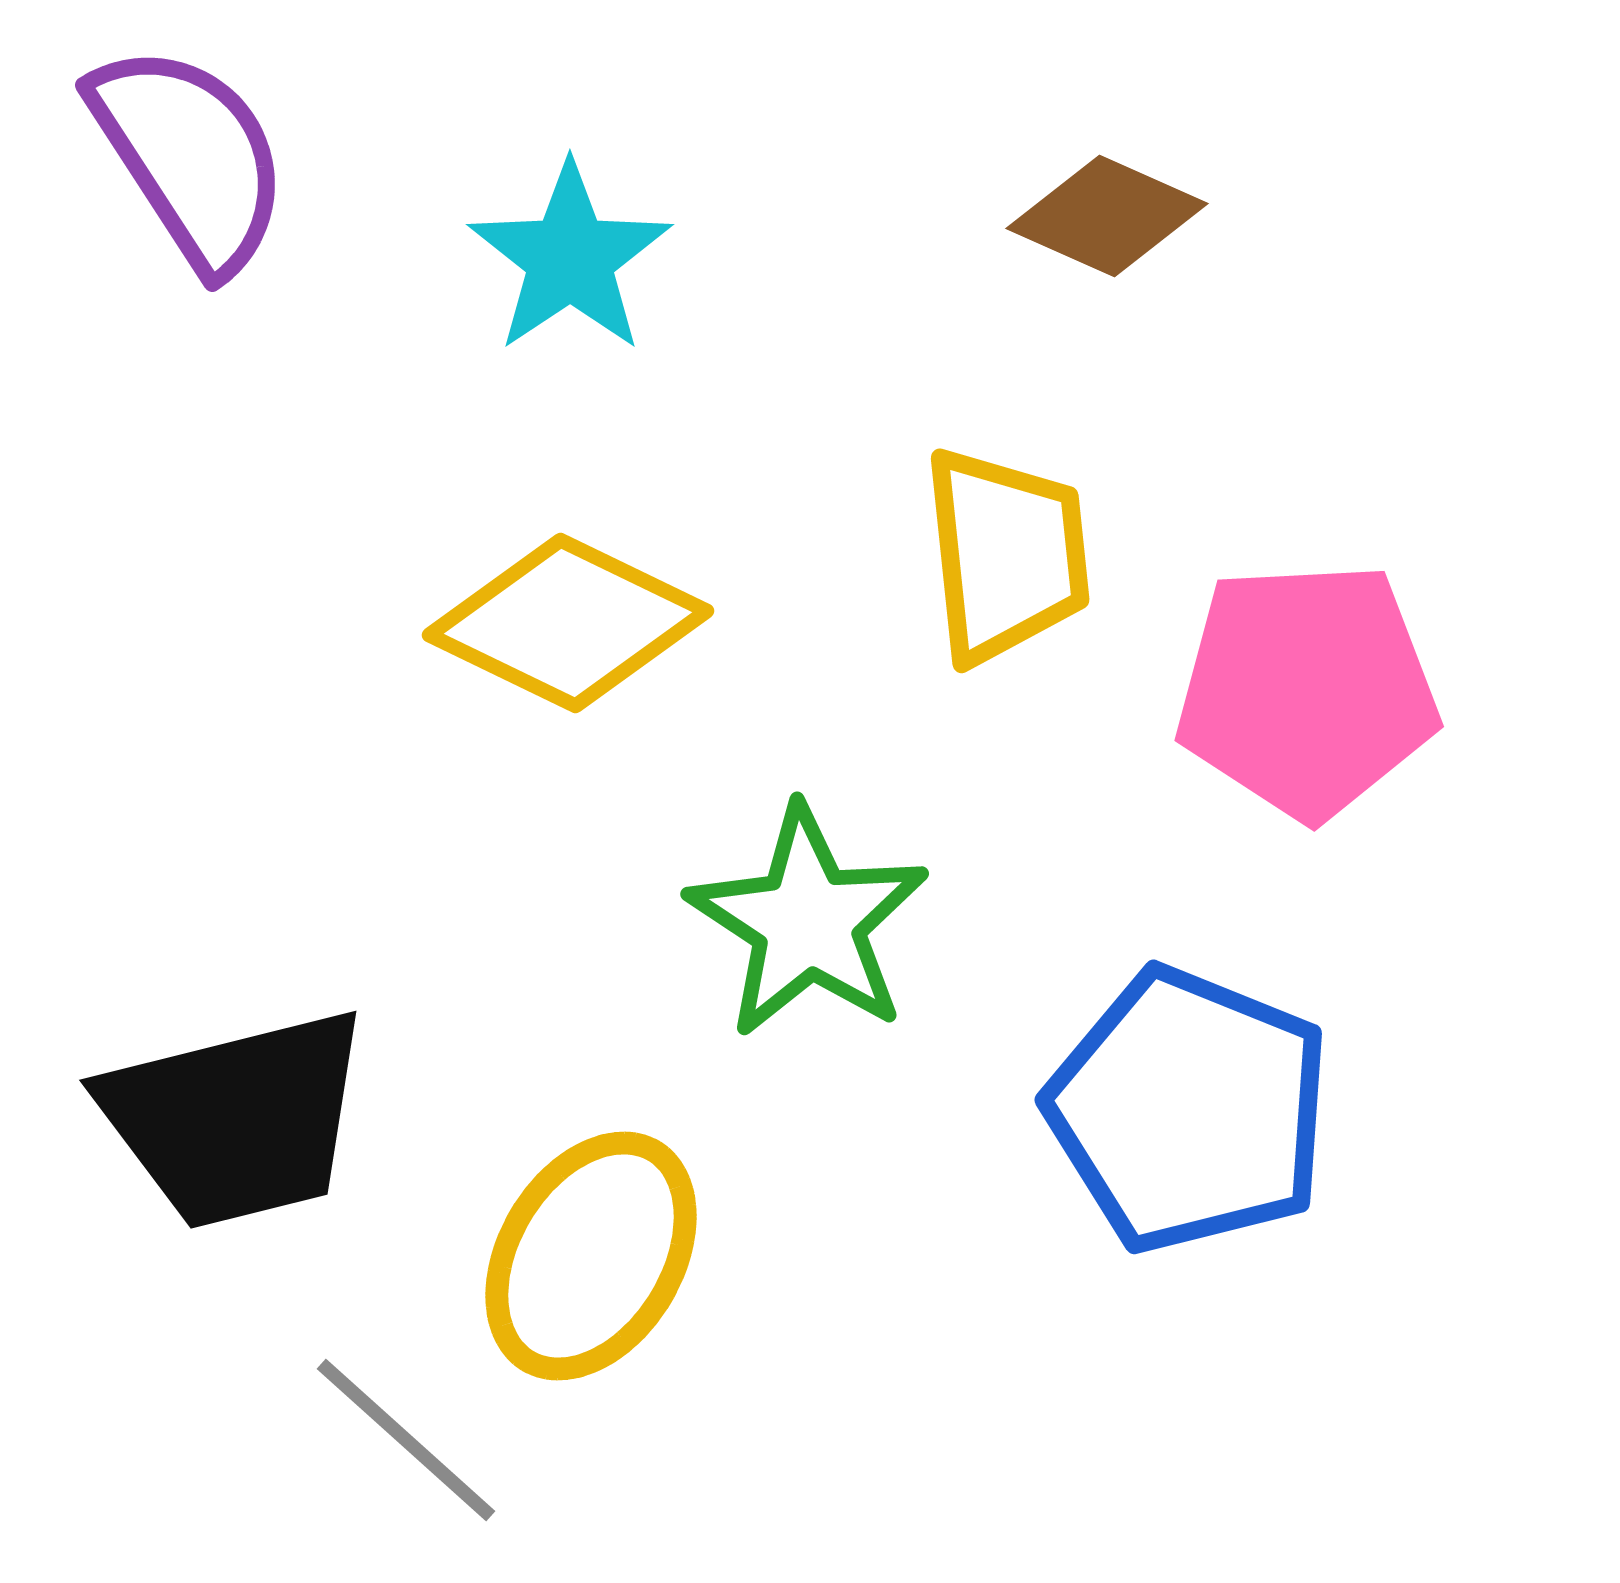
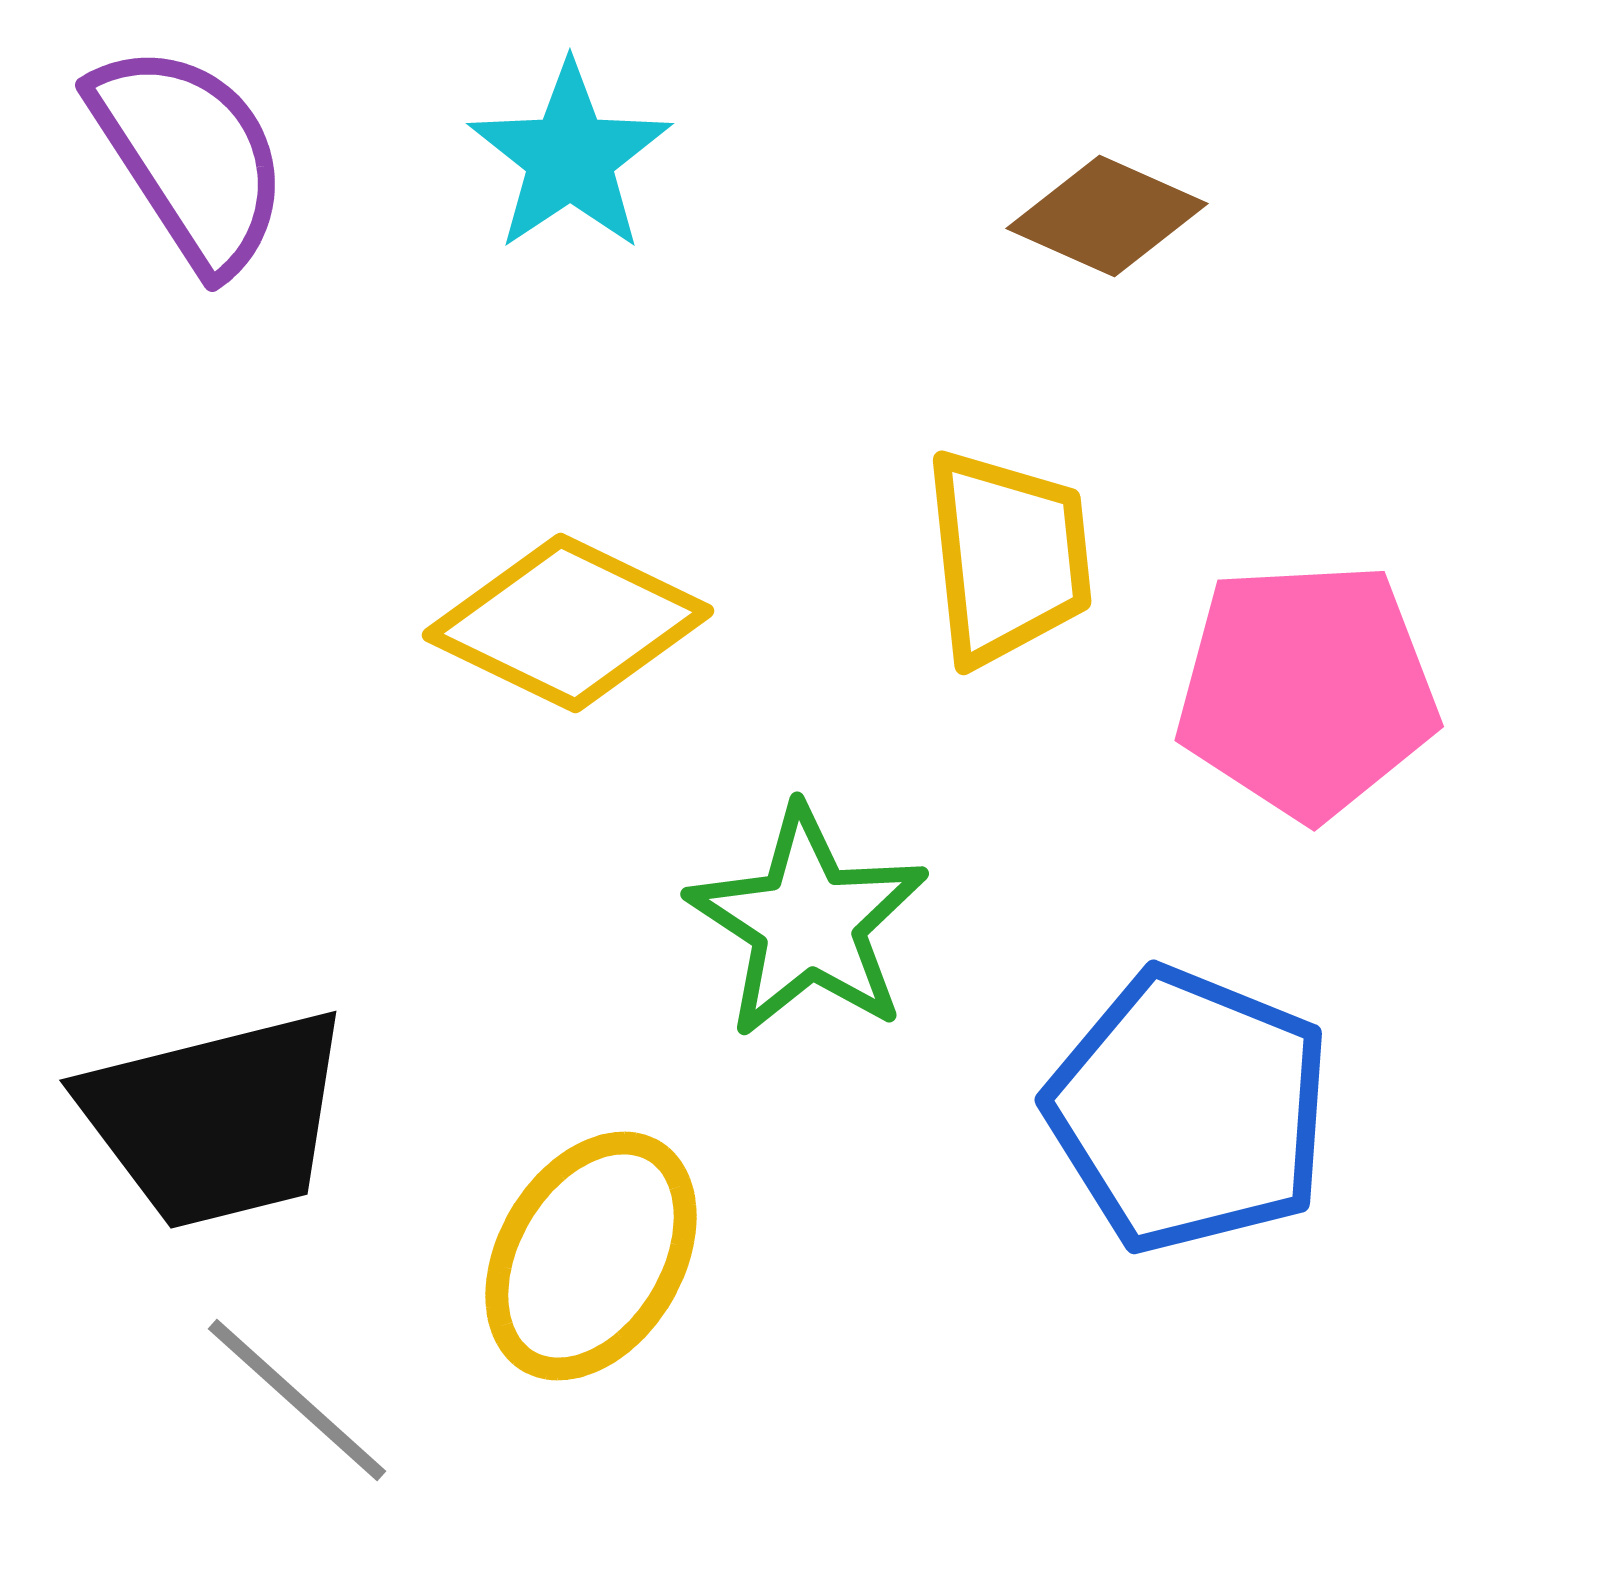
cyan star: moved 101 px up
yellow trapezoid: moved 2 px right, 2 px down
black trapezoid: moved 20 px left
gray line: moved 109 px left, 40 px up
